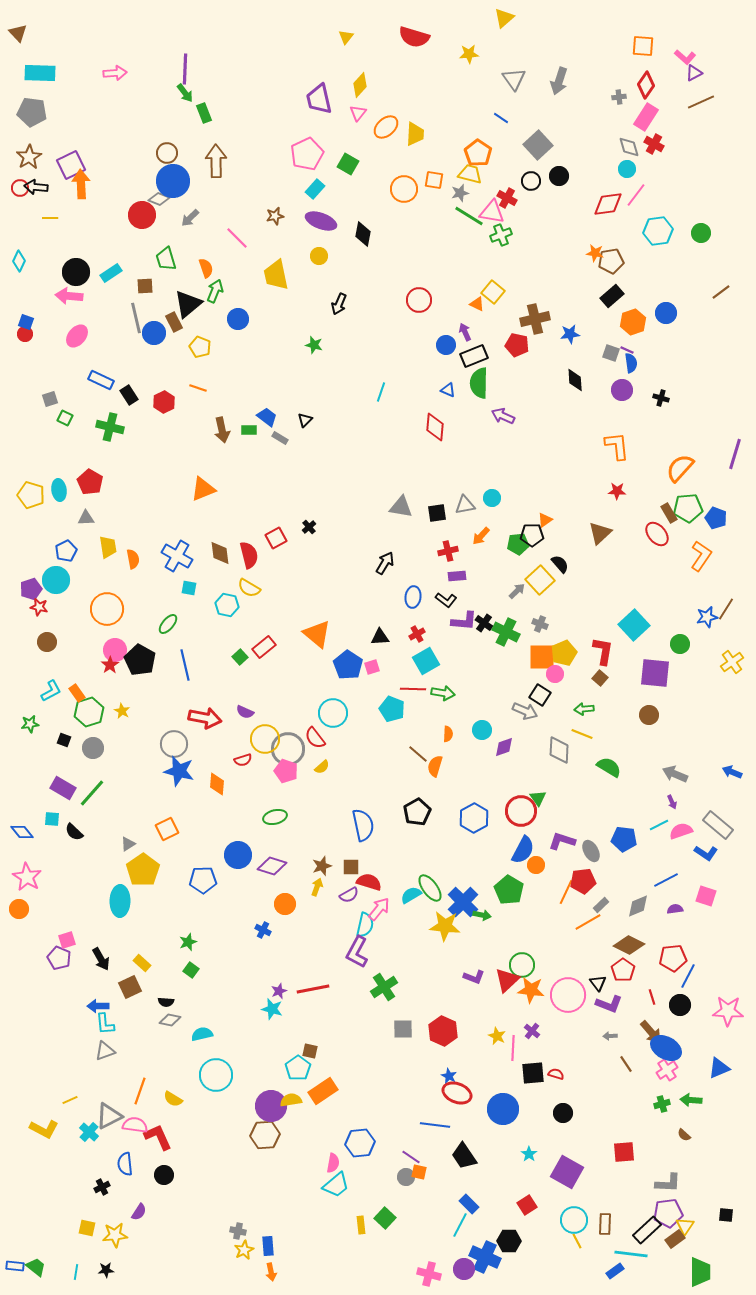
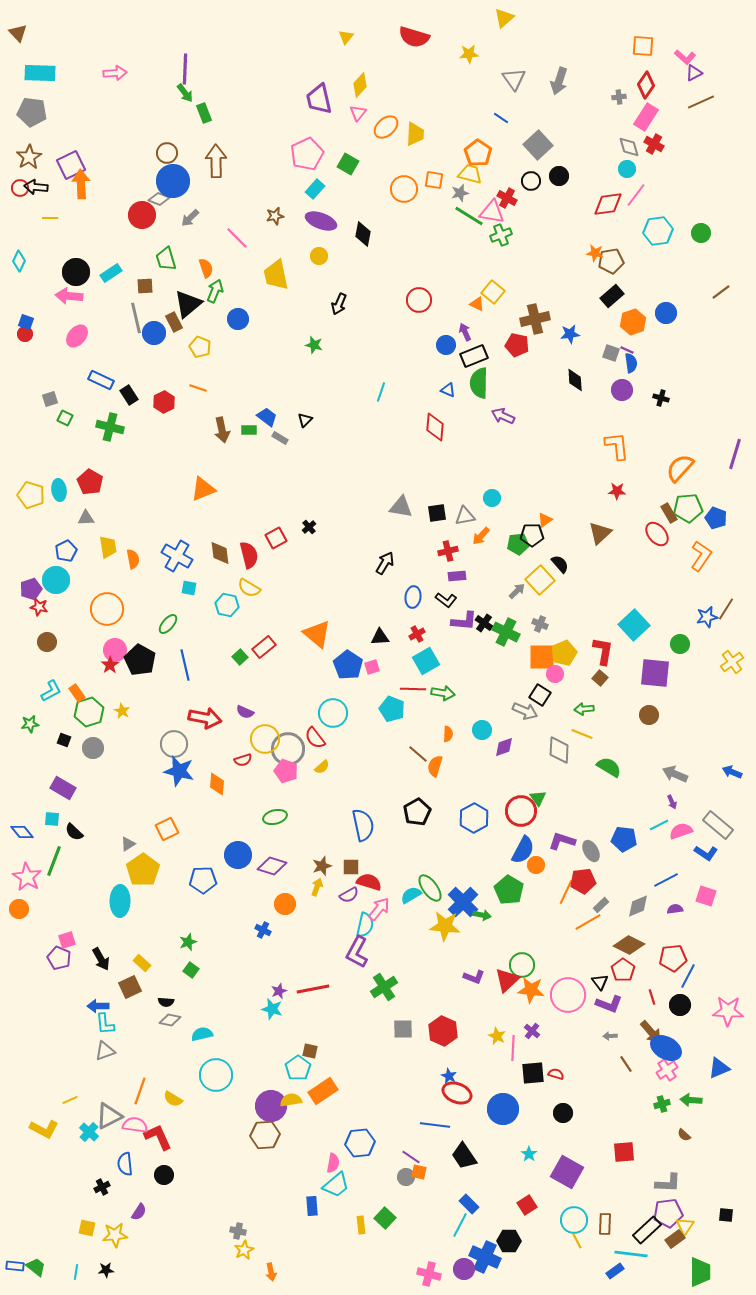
gray triangle at (465, 505): moved 11 px down
green line at (92, 793): moved 38 px left, 68 px down; rotated 20 degrees counterclockwise
black triangle at (598, 983): moved 2 px right, 1 px up
blue rectangle at (268, 1246): moved 44 px right, 40 px up
